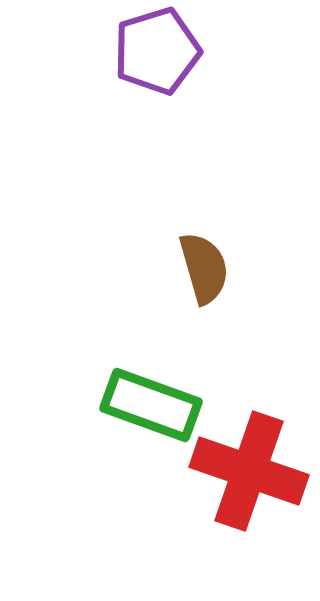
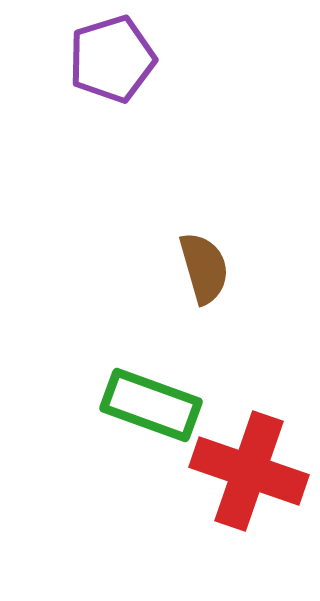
purple pentagon: moved 45 px left, 8 px down
